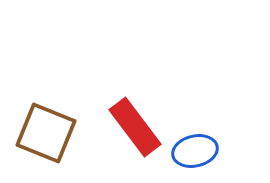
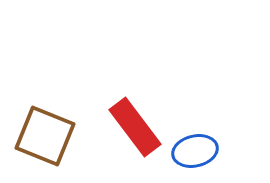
brown square: moved 1 px left, 3 px down
